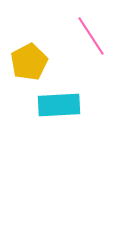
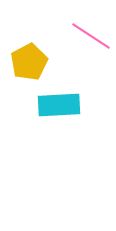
pink line: rotated 24 degrees counterclockwise
